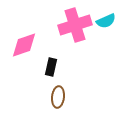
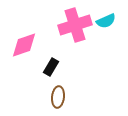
black rectangle: rotated 18 degrees clockwise
